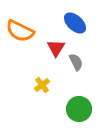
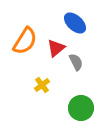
orange semicircle: moved 5 px right, 10 px down; rotated 84 degrees counterclockwise
red triangle: rotated 18 degrees clockwise
green circle: moved 2 px right, 1 px up
